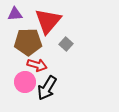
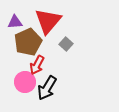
purple triangle: moved 8 px down
brown pentagon: rotated 24 degrees counterclockwise
red arrow: rotated 102 degrees clockwise
